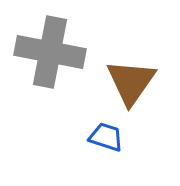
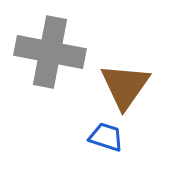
brown triangle: moved 6 px left, 4 px down
